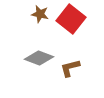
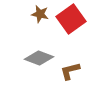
red square: rotated 16 degrees clockwise
brown L-shape: moved 3 px down
